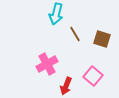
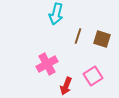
brown line: moved 3 px right, 2 px down; rotated 49 degrees clockwise
pink square: rotated 18 degrees clockwise
